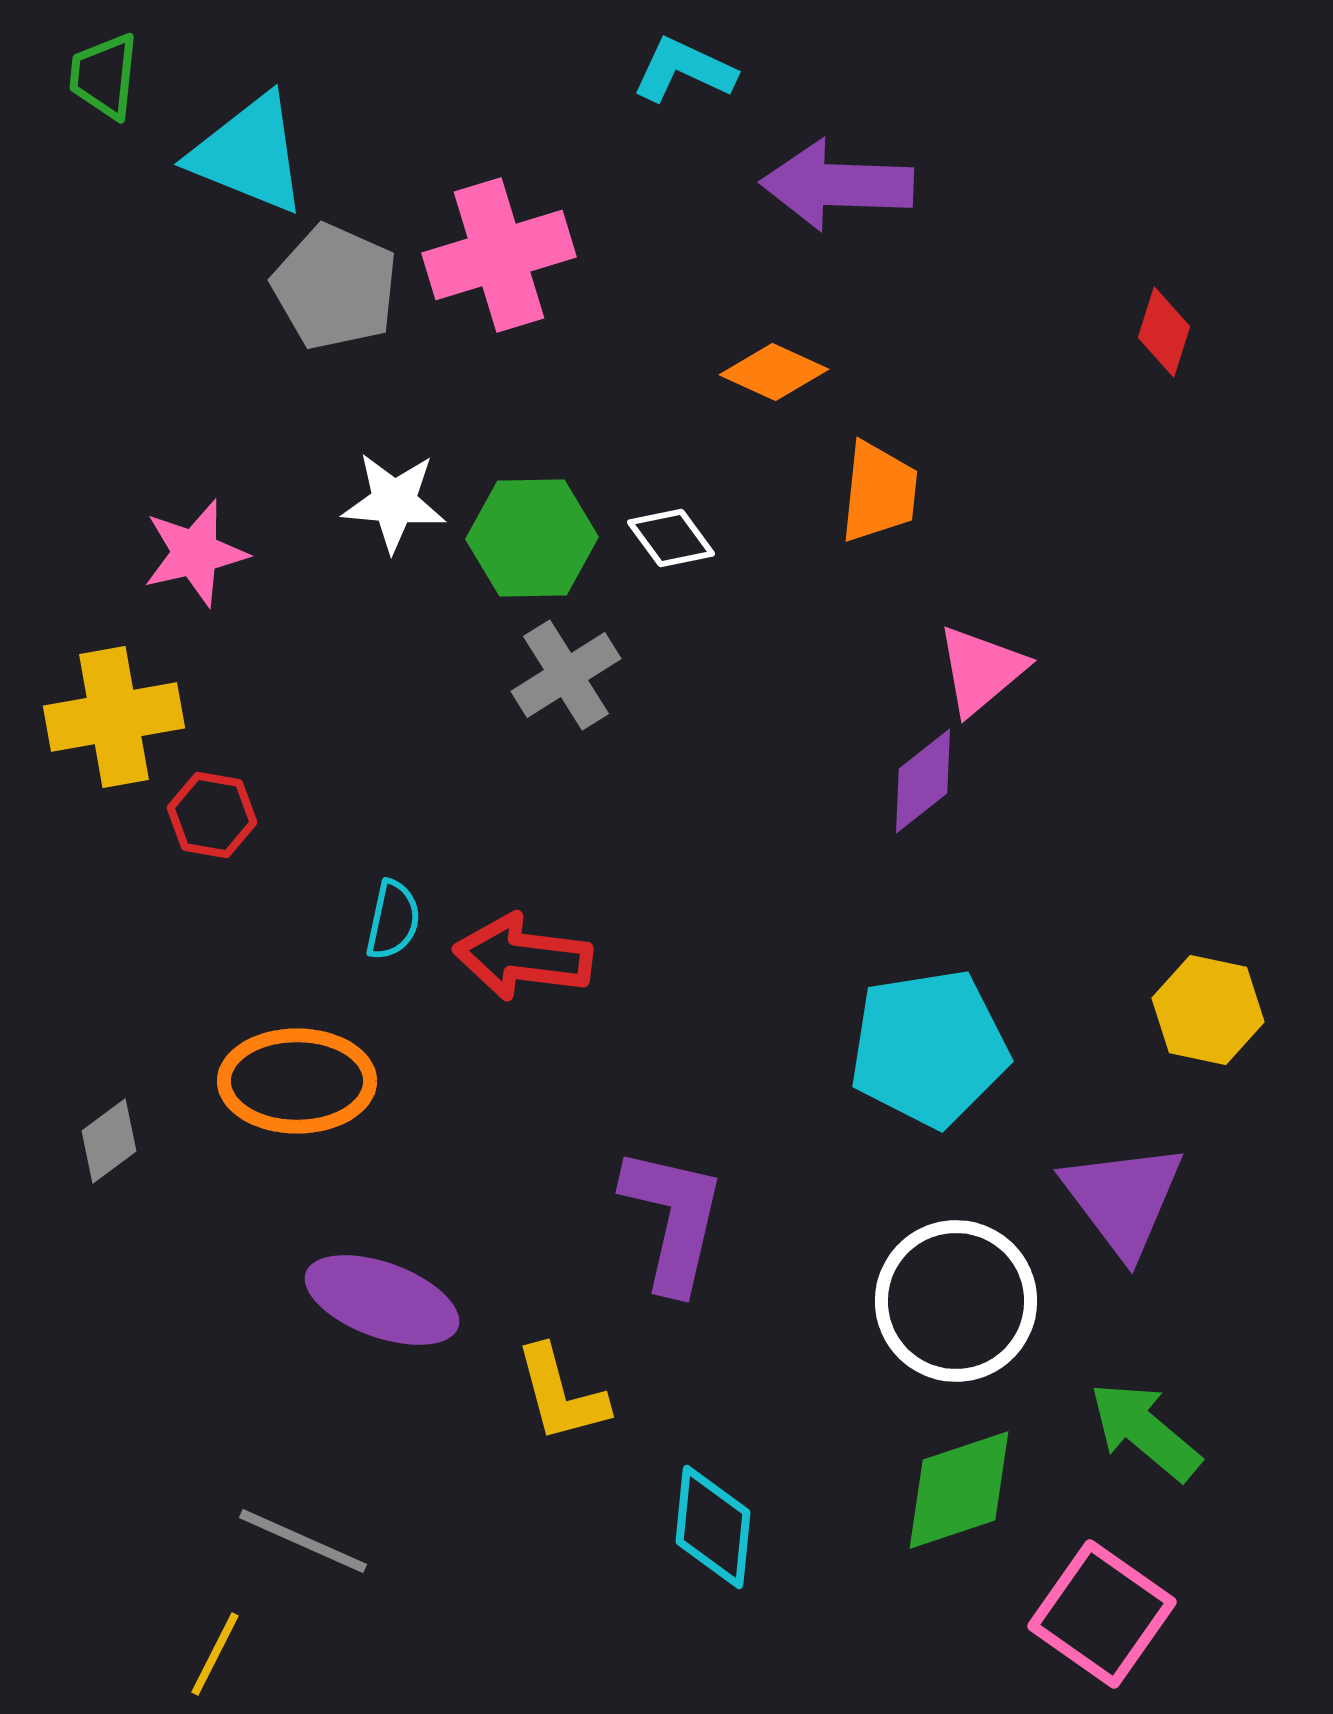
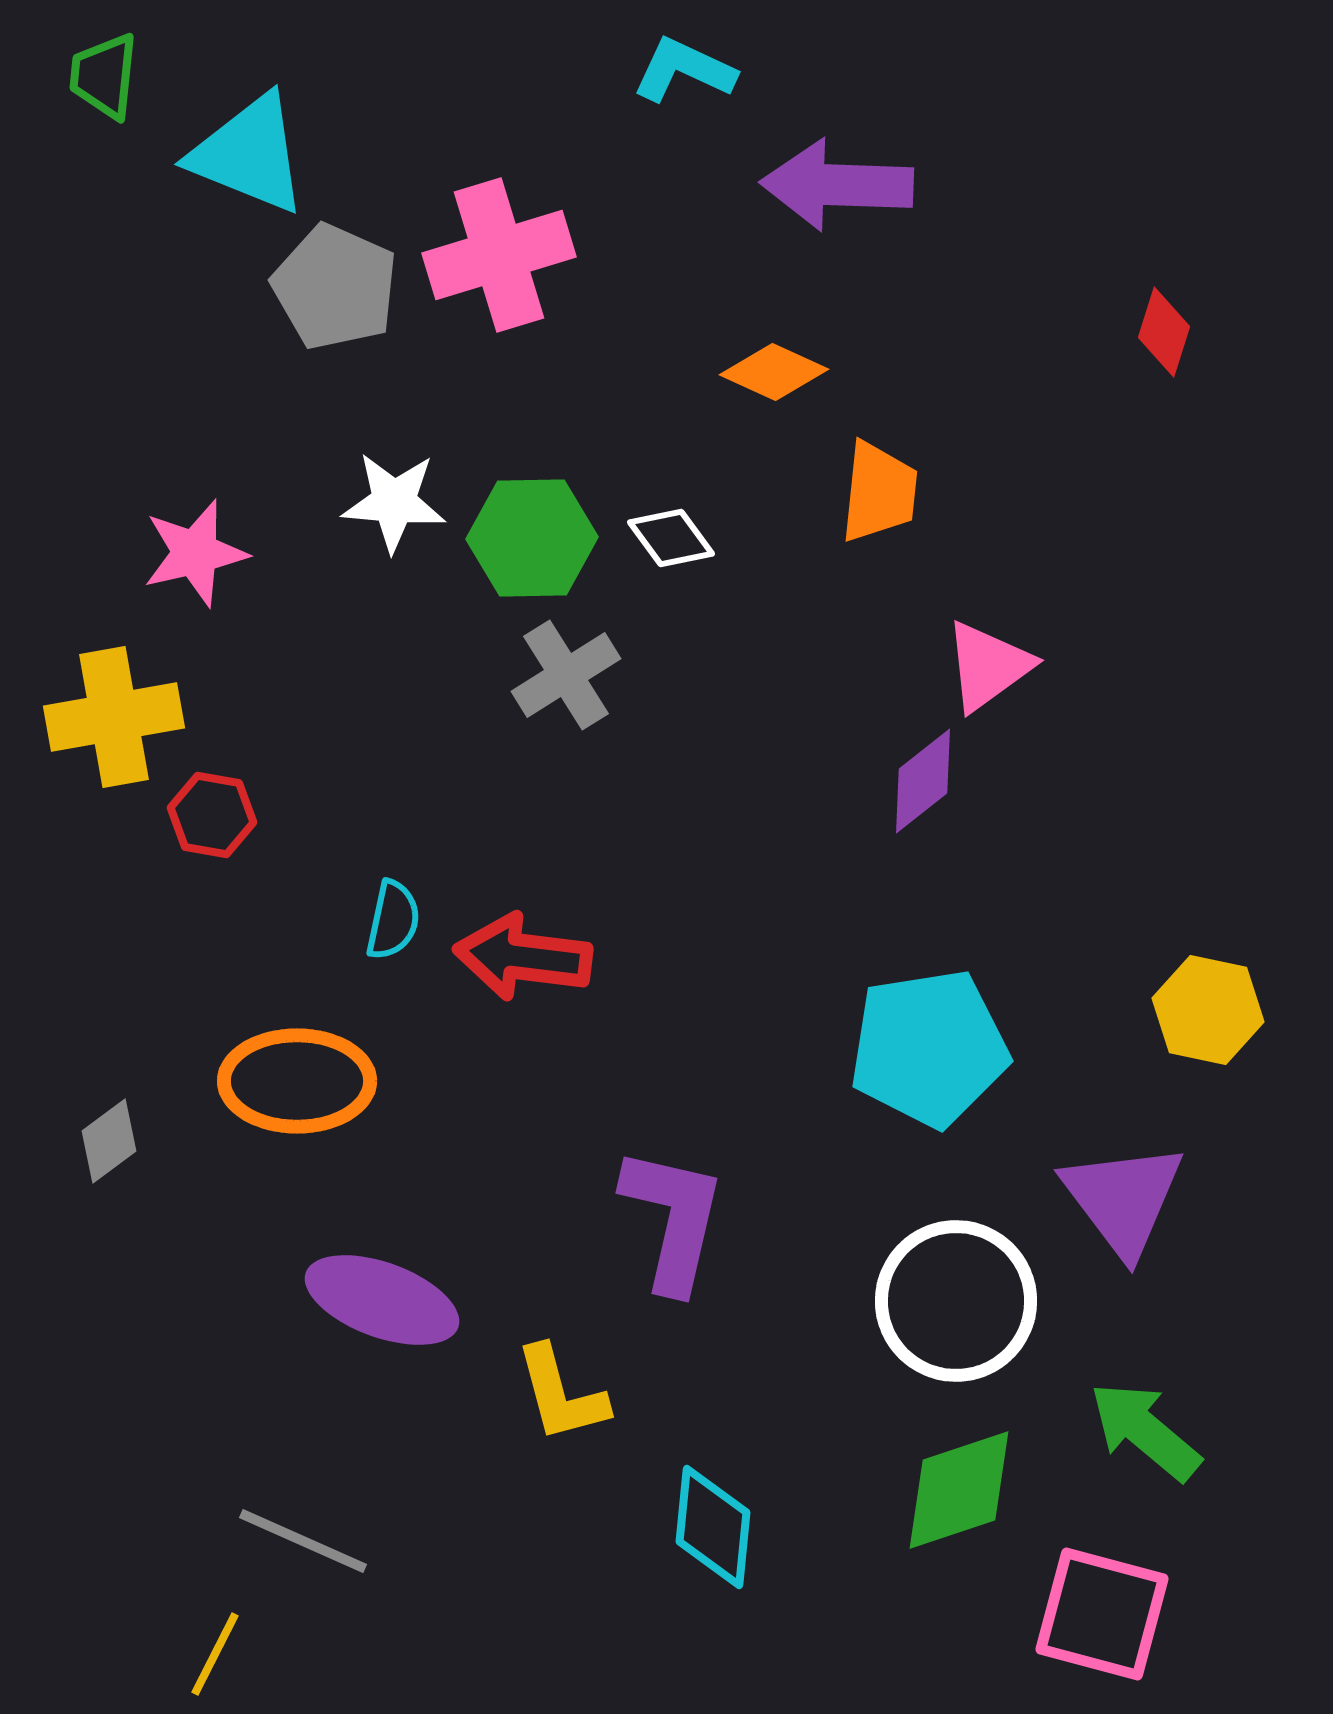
pink triangle: moved 7 px right, 4 px up; rotated 4 degrees clockwise
pink square: rotated 20 degrees counterclockwise
